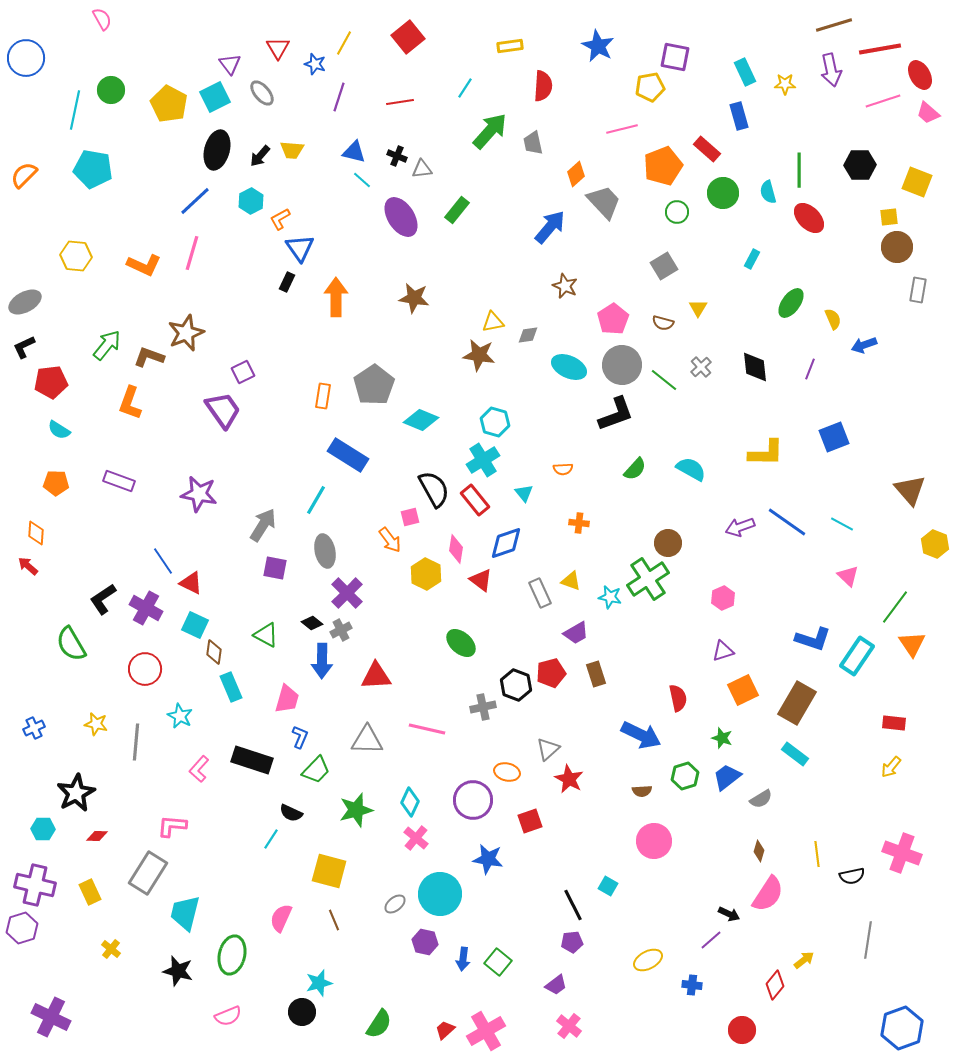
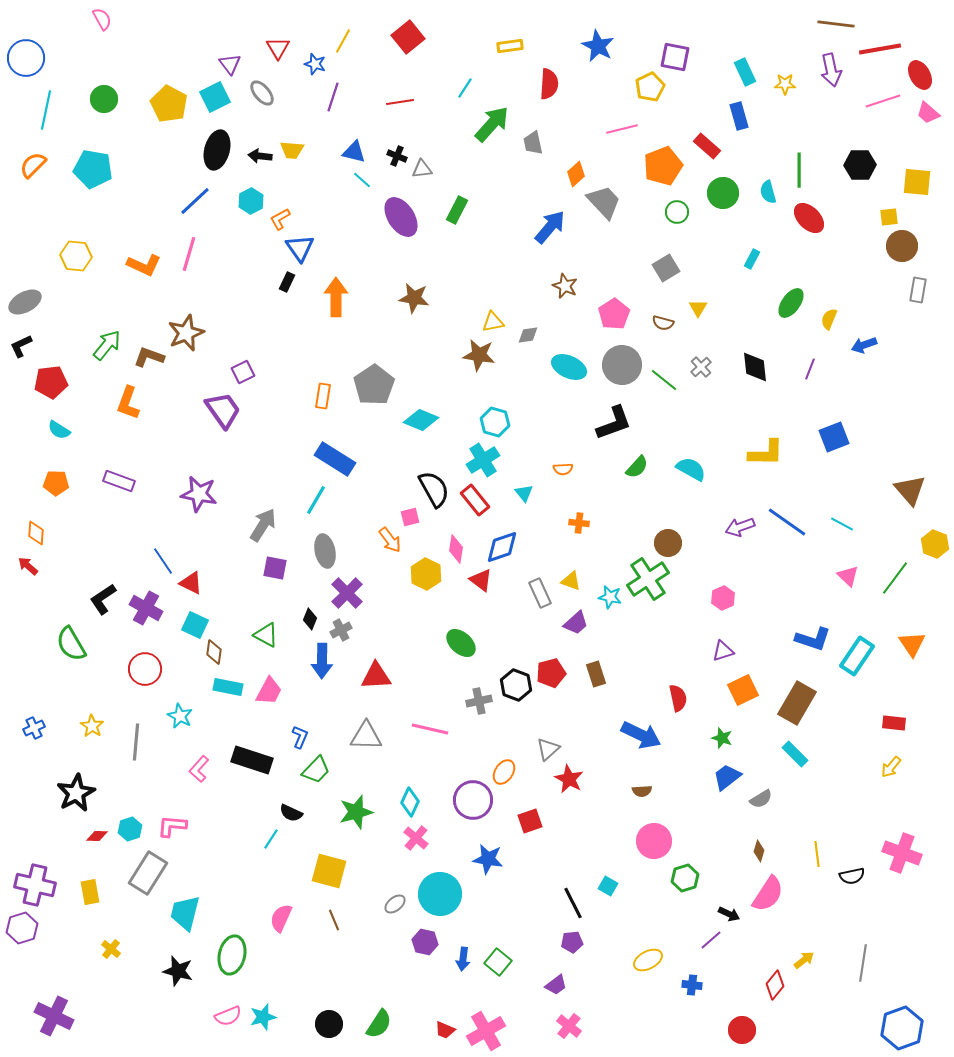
brown line at (834, 25): moved 2 px right, 1 px up; rotated 24 degrees clockwise
yellow line at (344, 43): moved 1 px left, 2 px up
red semicircle at (543, 86): moved 6 px right, 2 px up
yellow pentagon at (650, 87): rotated 16 degrees counterclockwise
green circle at (111, 90): moved 7 px left, 9 px down
purple line at (339, 97): moved 6 px left
cyan line at (75, 110): moved 29 px left
green arrow at (490, 131): moved 2 px right, 7 px up
red rectangle at (707, 149): moved 3 px up
black arrow at (260, 156): rotated 55 degrees clockwise
orange semicircle at (24, 175): moved 9 px right, 10 px up
yellow square at (917, 182): rotated 16 degrees counterclockwise
green rectangle at (457, 210): rotated 12 degrees counterclockwise
brown circle at (897, 247): moved 5 px right, 1 px up
pink line at (192, 253): moved 3 px left, 1 px down
gray square at (664, 266): moved 2 px right, 2 px down
pink pentagon at (613, 319): moved 1 px right, 5 px up
yellow semicircle at (833, 319): moved 4 px left; rotated 135 degrees counterclockwise
black L-shape at (24, 347): moved 3 px left, 1 px up
orange L-shape at (130, 403): moved 2 px left
black L-shape at (616, 414): moved 2 px left, 9 px down
blue rectangle at (348, 455): moved 13 px left, 4 px down
green semicircle at (635, 469): moved 2 px right, 2 px up
blue diamond at (506, 543): moved 4 px left, 4 px down
green line at (895, 607): moved 29 px up
black diamond at (312, 623): moved 2 px left, 4 px up; rotated 75 degrees clockwise
purple trapezoid at (576, 633): moved 10 px up; rotated 12 degrees counterclockwise
cyan rectangle at (231, 687): moved 3 px left; rotated 56 degrees counterclockwise
pink trapezoid at (287, 699): moved 18 px left, 8 px up; rotated 12 degrees clockwise
gray cross at (483, 707): moved 4 px left, 6 px up
yellow star at (96, 724): moved 4 px left, 2 px down; rotated 20 degrees clockwise
pink line at (427, 729): moved 3 px right
gray triangle at (367, 740): moved 1 px left, 4 px up
cyan rectangle at (795, 754): rotated 8 degrees clockwise
orange ellipse at (507, 772): moved 3 px left; rotated 70 degrees counterclockwise
green hexagon at (685, 776): moved 102 px down
green star at (356, 810): moved 2 px down
cyan hexagon at (43, 829): moved 87 px right; rotated 20 degrees counterclockwise
yellow rectangle at (90, 892): rotated 15 degrees clockwise
black line at (573, 905): moved 2 px up
gray line at (868, 940): moved 5 px left, 23 px down
cyan star at (319, 983): moved 56 px left, 34 px down
black circle at (302, 1012): moved 27 px right, 12 px down
purple cross at (51, 1017): moved 3 px right, 1 px up
red trapezoid at (445, 1030): rotated 115 degrees counterclockwise
